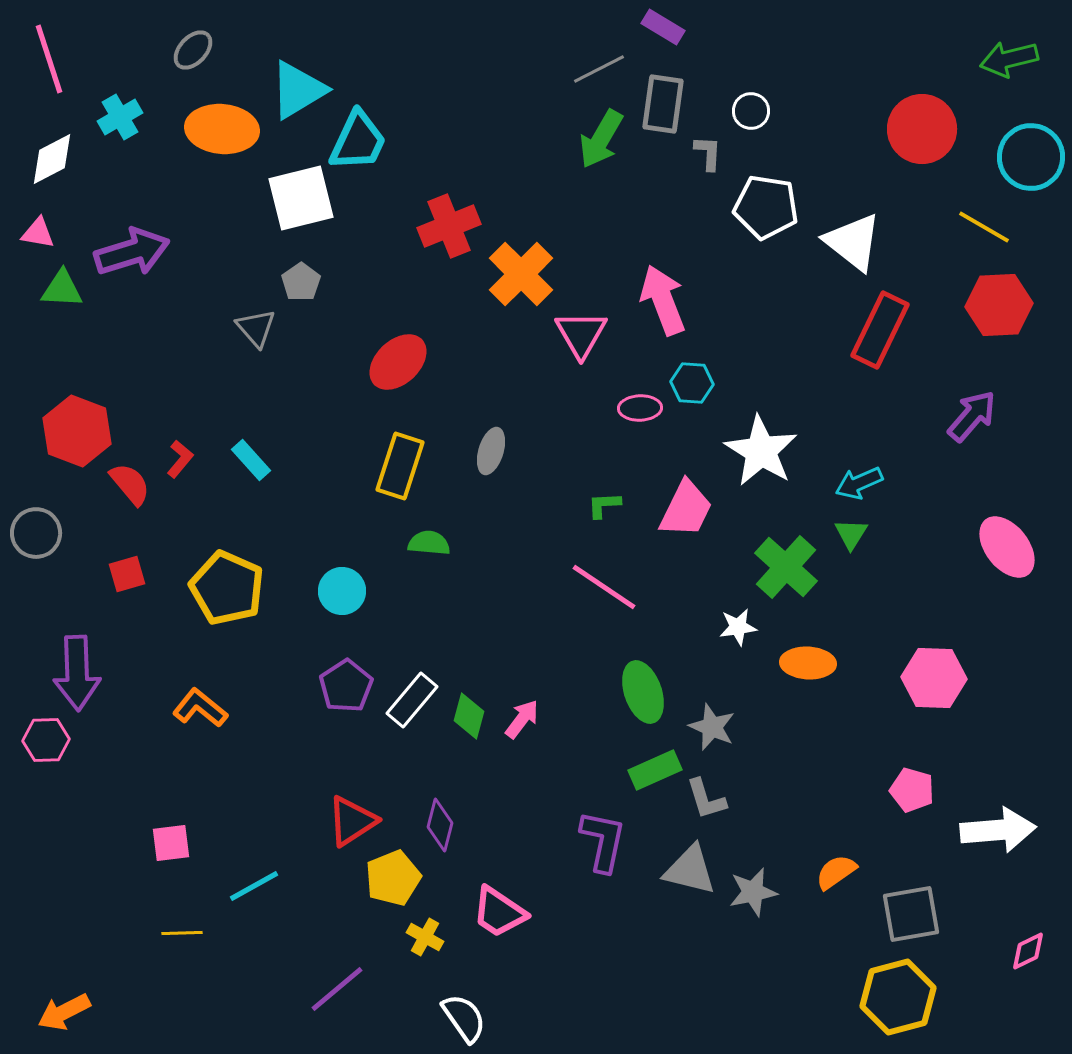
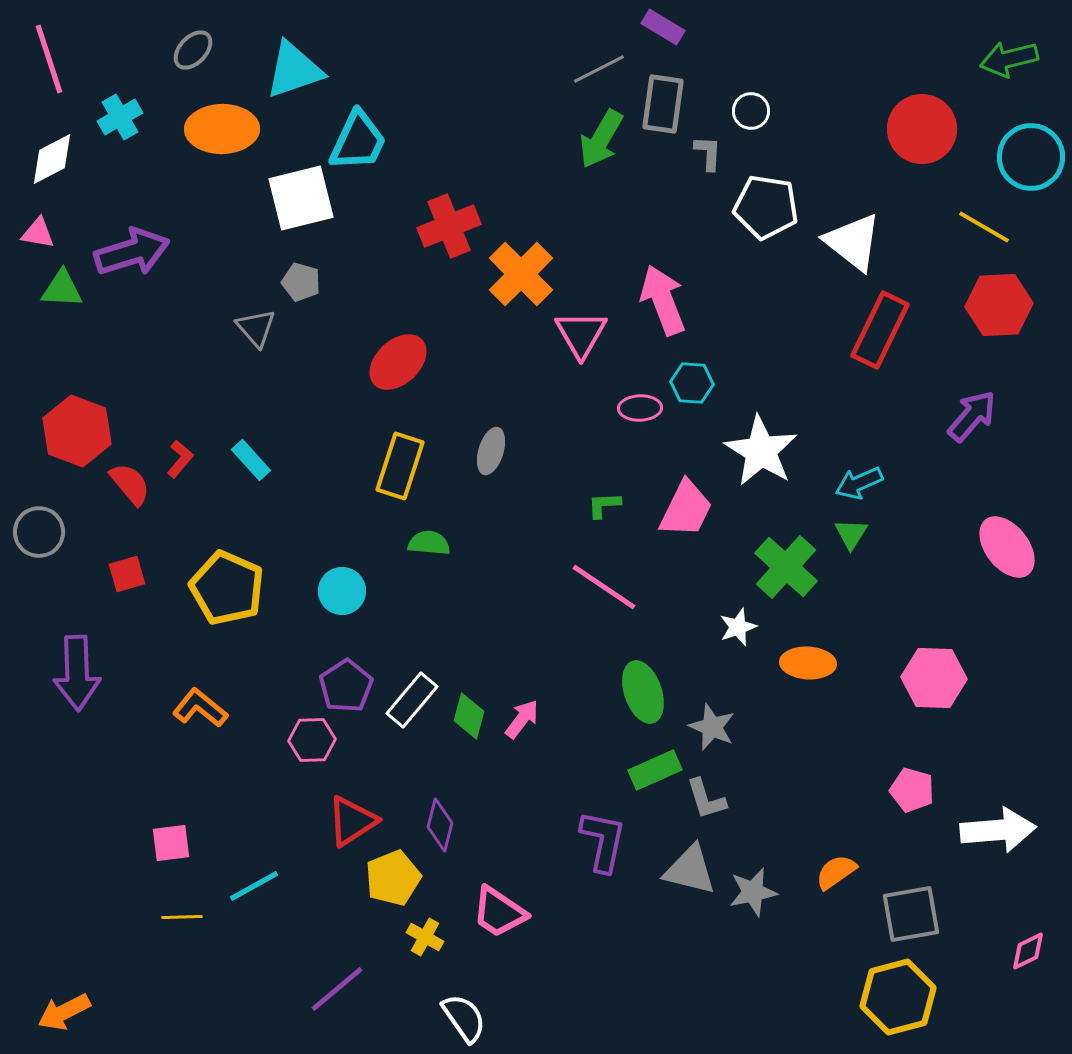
cyan triangle at (298, 90): moved 4 px left, 20 px up; rotated 12 degrees clockwise
orange ellipse at (222, 129): rotated 6 degrees counterclockwise
gray pentagon at (301, 282): rotated 21 degrees counterclockwise
gray circle at (36, 533): moved 3 px right, 1 px up
white star at (738, 627): rotated 12 degrees counterclockwise
pink hexagon at (46, 740): moved 266 px right
yellow line at (182, 933): moved 16 px up
